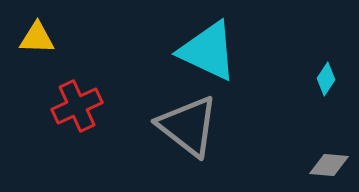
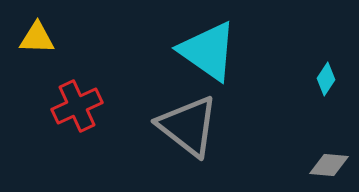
cyan triangle: rotated 10 degrees clockwise
